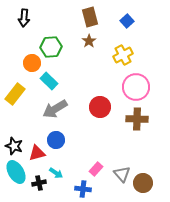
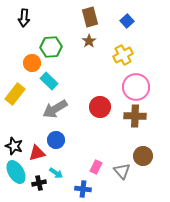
brown cross: moved 2 px left, 3 px up
pink rectangle: moved 2 px up; rotated 16 degrees counterclockwise
gray triangle: moved 3 px up
brown circle: moved 27 px up
